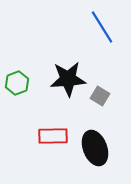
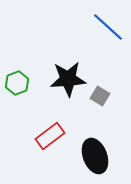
blue line: moved 6 px right; rotated 16 degrees counterclockwise
red rectangle: moved 3 px left; rotated 36 degrees counterclockwise
black ellipse: moved 8 px down
